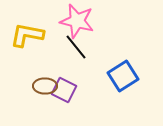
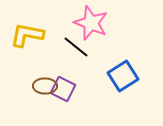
pink star: moved 14 px right, 2 px down; rotated 8 degrees clockwise
black line: rotated 12 degrees counterclockwise
purple square: moved 1 px left, 1 px up
